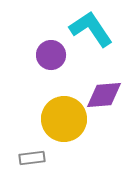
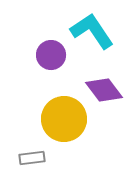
cyan L-shape: moved 1 px right, 2 px down
purple diamond: moved 5 px up; rotated 57 degrees clockwise
